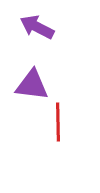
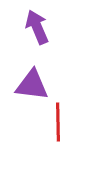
purple arrow: rotated 40 degrees clockwise
